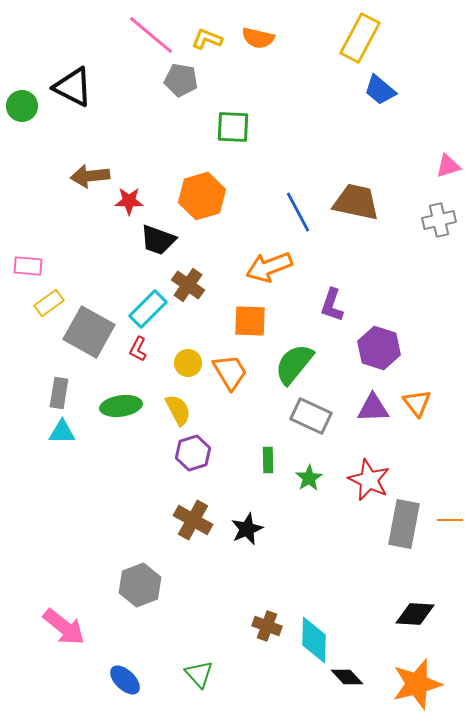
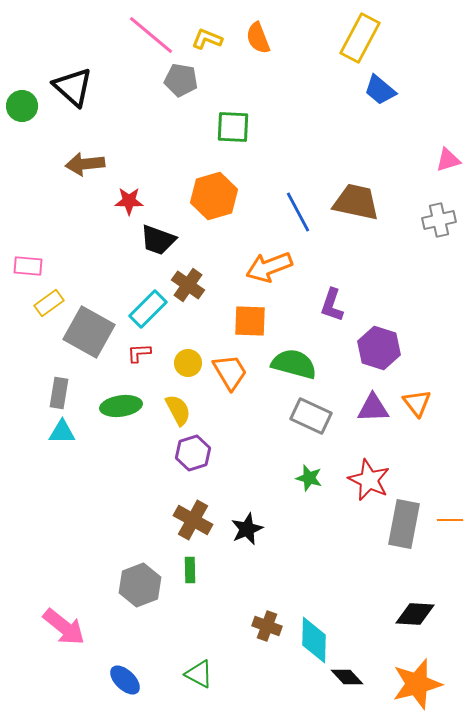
orange semicircle at (258, 38): rotated 56 degrees clockwise
black triangle at (73, 87): rotated 15 degrees clockwise
pink triangle at (448, 166): moved 6 px up
brown arrow at (90, 176): moved 5 px left, 12 px up
orange hexagon at (202, 196): moved 12 px right
red L-shape at (138, 349): moved 1 px right, 4 px down; rotated 60 degrees clockwise
green semicircle at (294, 364): rotated 66 degrees clockwise
green rectangle at (268, 460): moved 78 px left, 110 px down
green star at (309, 478): rotated 24 degrees counterclockwise
green triangle at (199, 674): rotated 20 degrees counterclockwise
